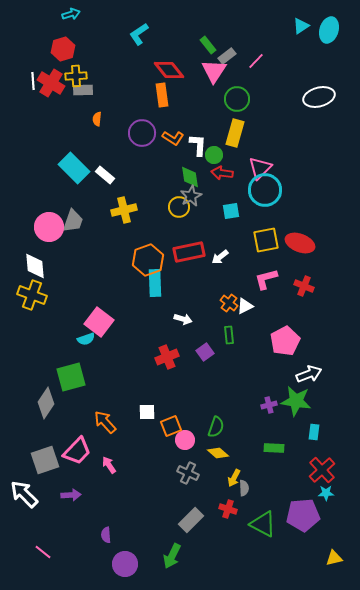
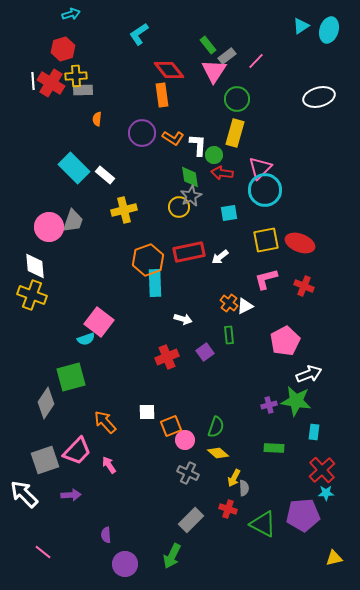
cyan square at (231, 211): moved 2 px left, 2 px down
